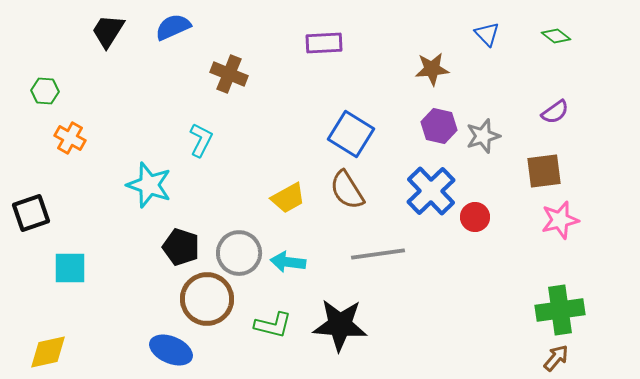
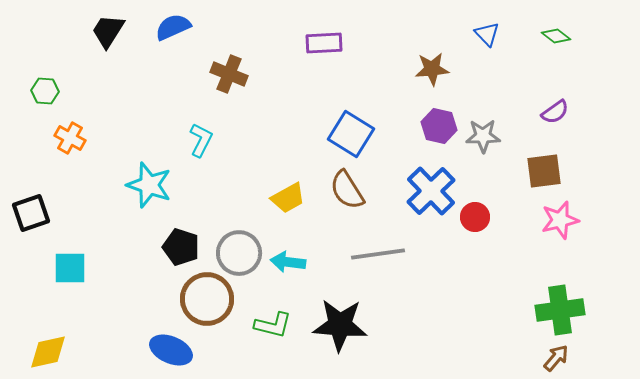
gray star: rotated 16 degrees clockwise
